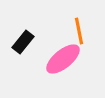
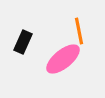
black rectangle: rotated 15 degrees counterclockwise
